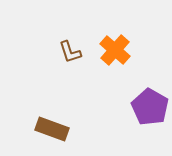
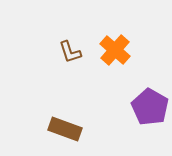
brown rectangle: moved 13 px right
